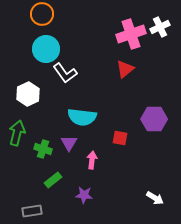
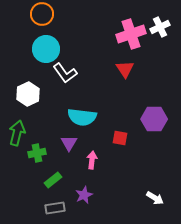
red triangle: rotated 24 degrees counterclockwise
green cross: moved 6 px left, 4 px down; rotated 30 degrees counterclockwise
purple star: rotated 30 degrees counterclockwise
gray rectangle: moved 23 px right, 3 px up
